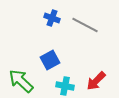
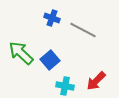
gray line: moved 2 px left, 5 px down
blue square: rotated 12 degrees counterclockwise
green arrow: moved 28 px up
